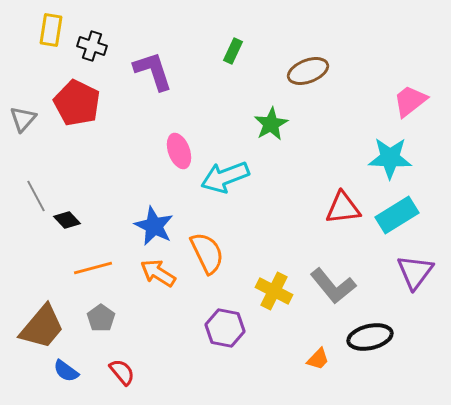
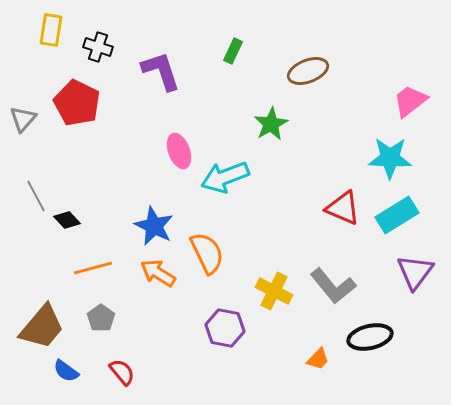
black cross: moved 6 px right, 1 px down
purple L-shape: moved 8 px right
red triangle: rotated 30 degrees clockwise
